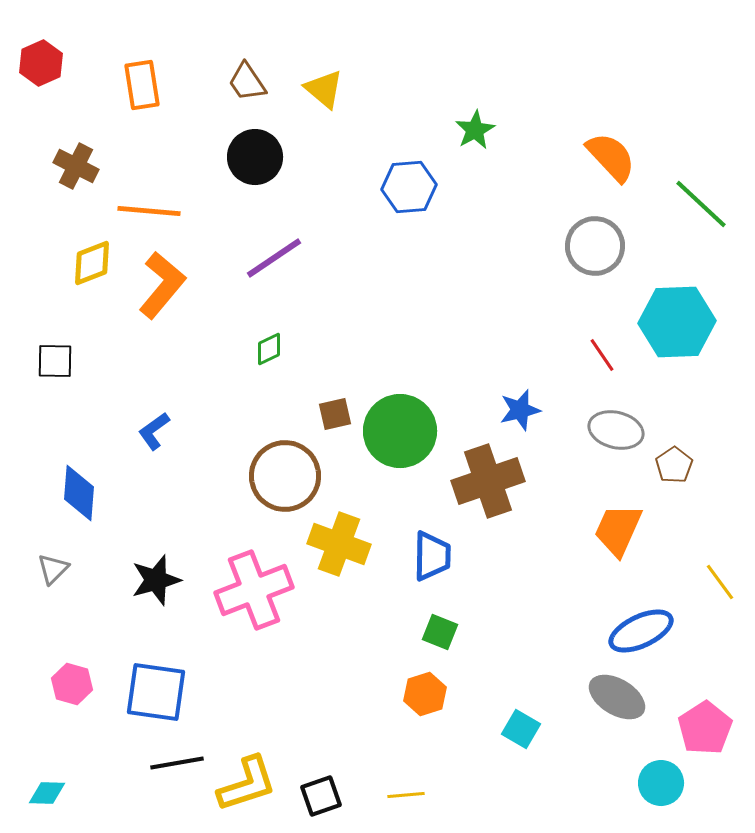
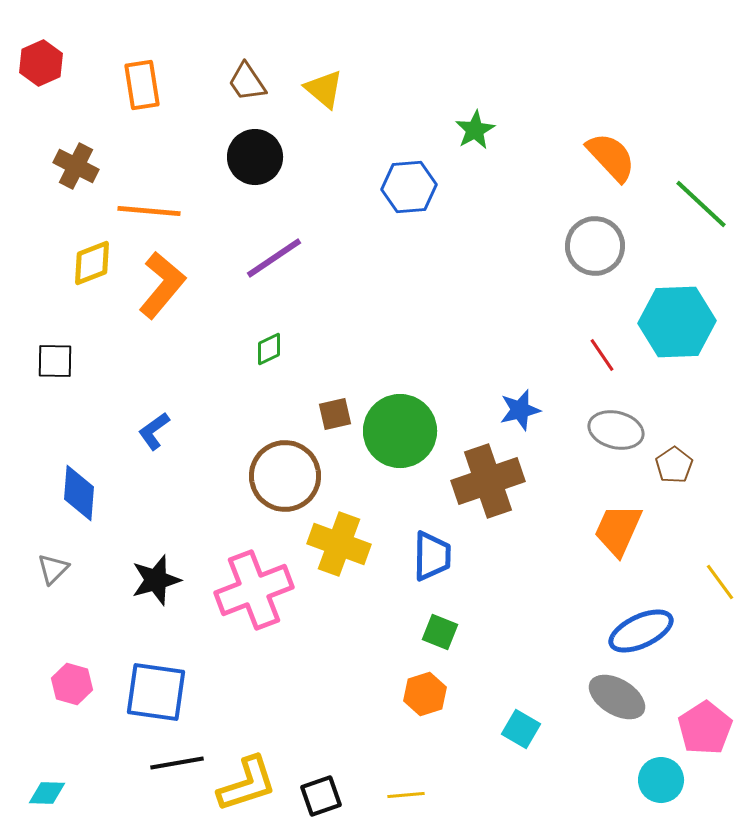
cyan circle at (661, 783): moved 3 px up
